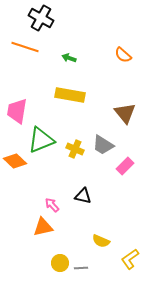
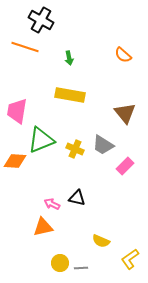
black cross: moved 2 px down
green arrow: rotated 120 degrees counterclockwise
orange diamond: rotated 40 degrees counterclockwise
black triangle: moved 6 px left, 2 px down
pink arrow: moved 1 px up; rotated 21 degrees counterclockwise
